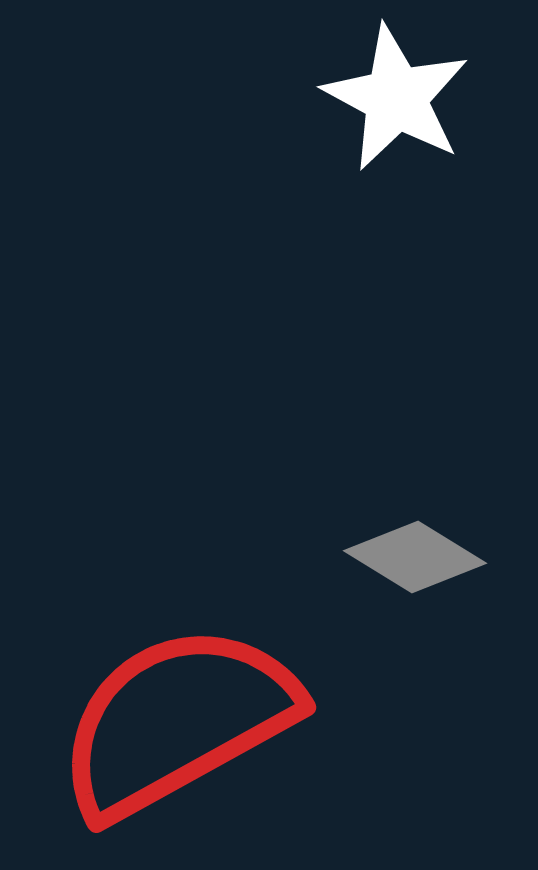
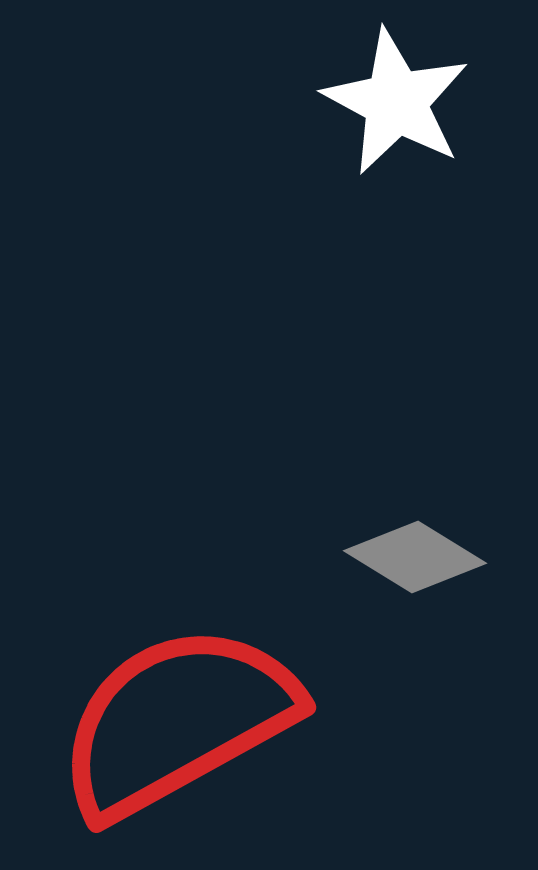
white star: moved 4 px down
